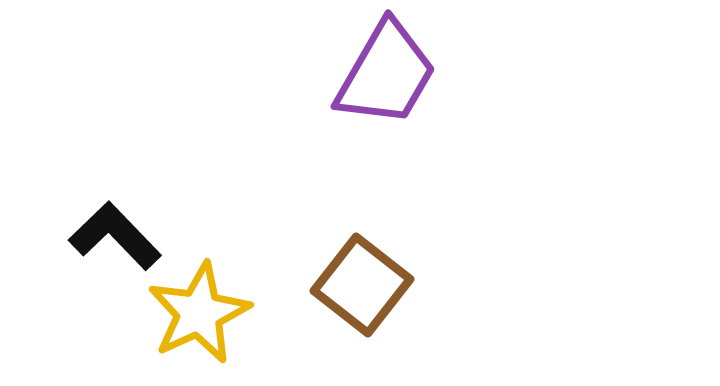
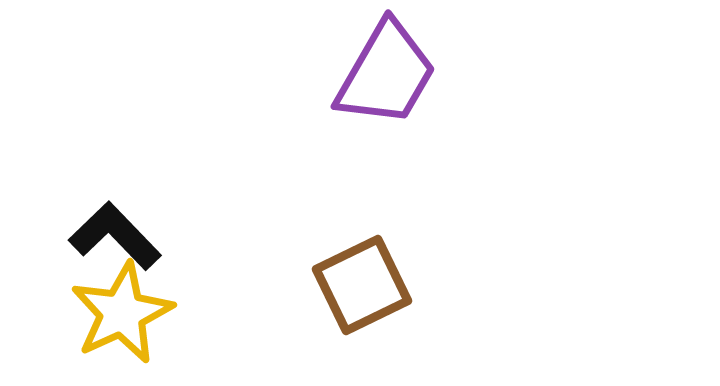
brown square: rotated 26 degrees clockwise
yellow star: moved 77 px left
